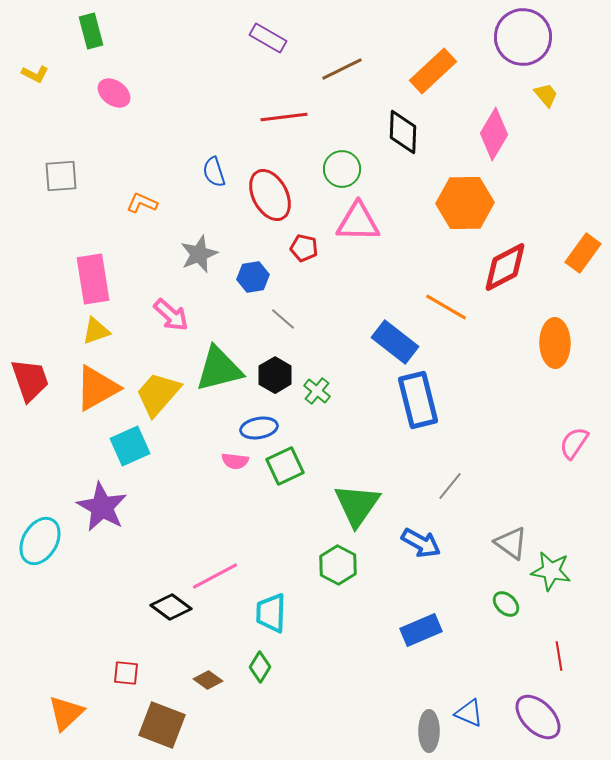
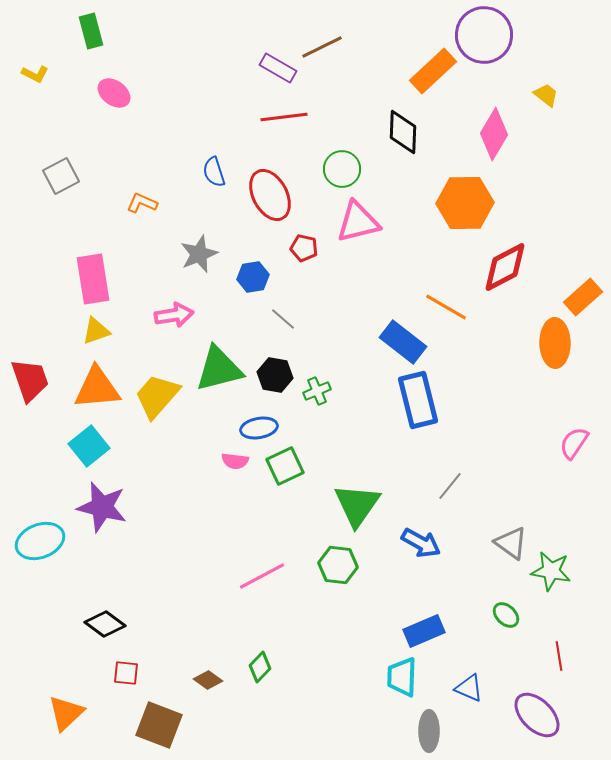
purple circle at (523, 37): moved 39 px left, 2 px up
purple rectangle at (268, 38): moved 10 px right, 30 px down
brown line at (342, 69): moved 20 px left, 22 px up
yellow trapezoid at (546, 95): rotated 12 degrees counterclockwise
gray square at (61, 176): rotated 24 degrees counterclockwise
pink triangle at (358, 222): rotated 15 degrees counterclockwise
orange rectangle at (583, 253): moved 44 px down; rotated 12 degrees clockwise
pink arrow at (171, 315): moved 3 px right; rotated 51 degrees counterclockwise
blue rectangle at (395, 342): moved 8 px right
black hexagon at (275, 375): rotated 20 degrees counterclockwise
orange triangle at (97, 388): rotated 24 degrees clockwise
green cross at (317, 391): rotated 28 degrees clockwise
yellow trapezoid at (158, 394): moved 1 px left, 2 px down
cyan square at (130, 446): moved 41 px left; rotated 15 degrees counterclockwise
purple star at (102, 507): rotated 15 degrees counterclockwise
cyan ellipse at (40, 541): rotated 39 degrees clockwise
green hexagon at (338, 565): rotated 21 degrees counterclockwise
pink line at (215, 576): moved 47 px right
green ellipse at (506, 604): moved 11 px down
black diamond at (171, 607): moved 66 px left, 17 px down
cyan trapezoid at (271, 613): moved 131 px right, 64 px down
blue rectangle at (421, 630): moved 3 px right, 1 px down
green diamond at (260, 667): rotated 12 degrees clockwise
blue triangle at (469, 713): moved 25 px up
purple ellipse at (538, 717): moved 1 px left, 2 px up
brown square at (162, 725): moved 3 px left
